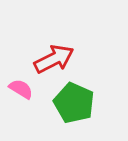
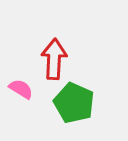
red arrow: rotated 60 degrees counterclockwise
